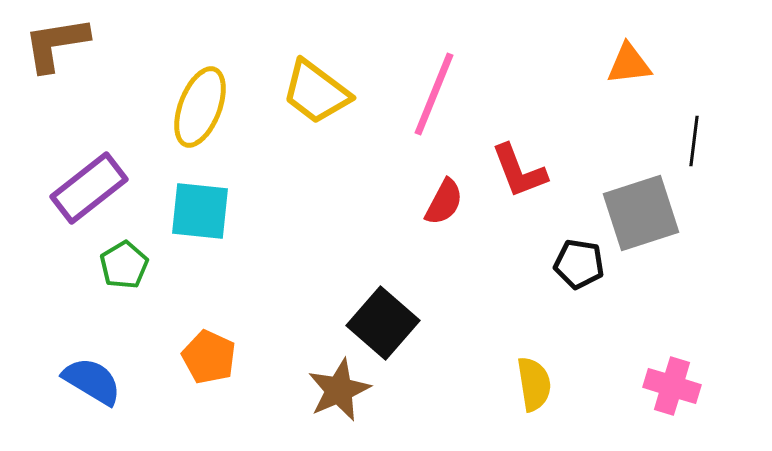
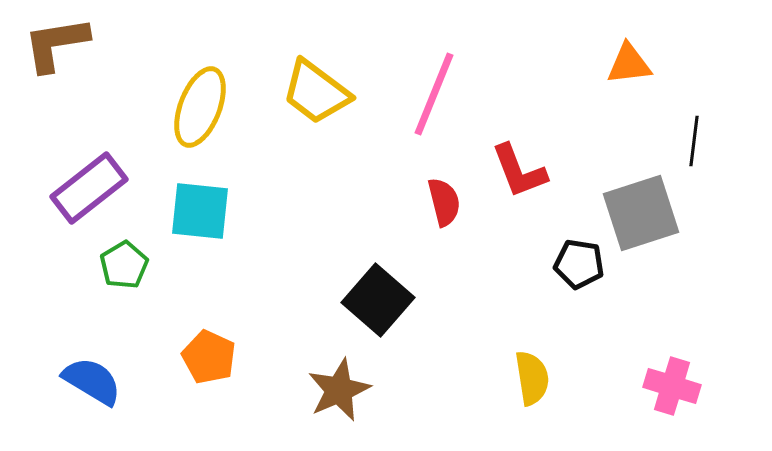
red semicircle: rotated 42 degrees counterclockwise
black square: moved 5 px left, 23 px up
yellow semicircle: moved 2 px left, 6 px up
